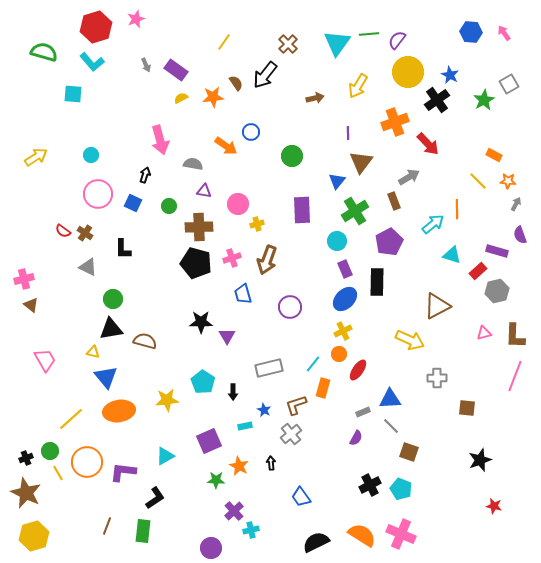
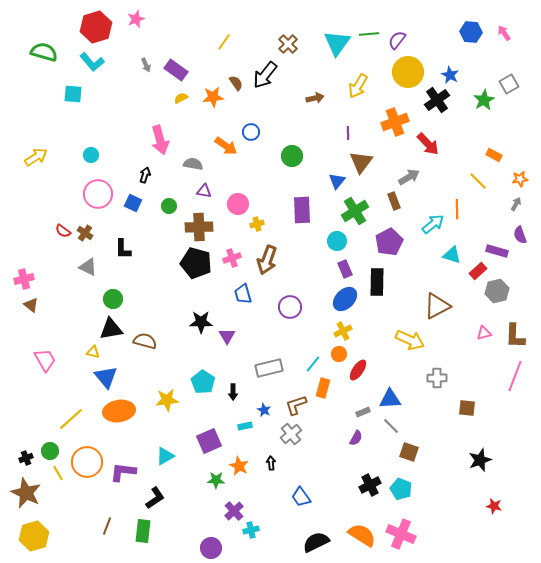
orange star at (508, 181): moved 12 px right, 2 px up; rotated 14 degrees counterclockwise
